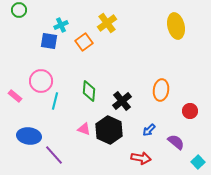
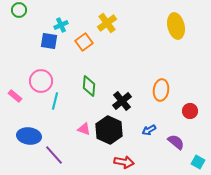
green diamond: moved 5 px up
blue arrow: rotated 16 degrees clockwise
red arrow: moved 17 px left, 4 px down
cyan square: rotated 16 degrees counterclockwise
